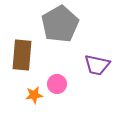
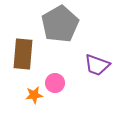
brown rectangle: moved 1 px right, 1 px up
purple trapezoid: rotated 8 degrees clockwise
pink circle: moved 2 px left, 1 px up
